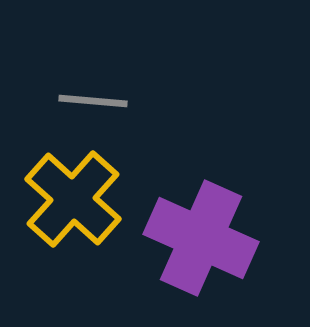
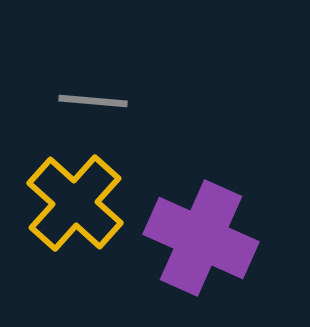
yellow cross: moved 2 px right, 4 px down
